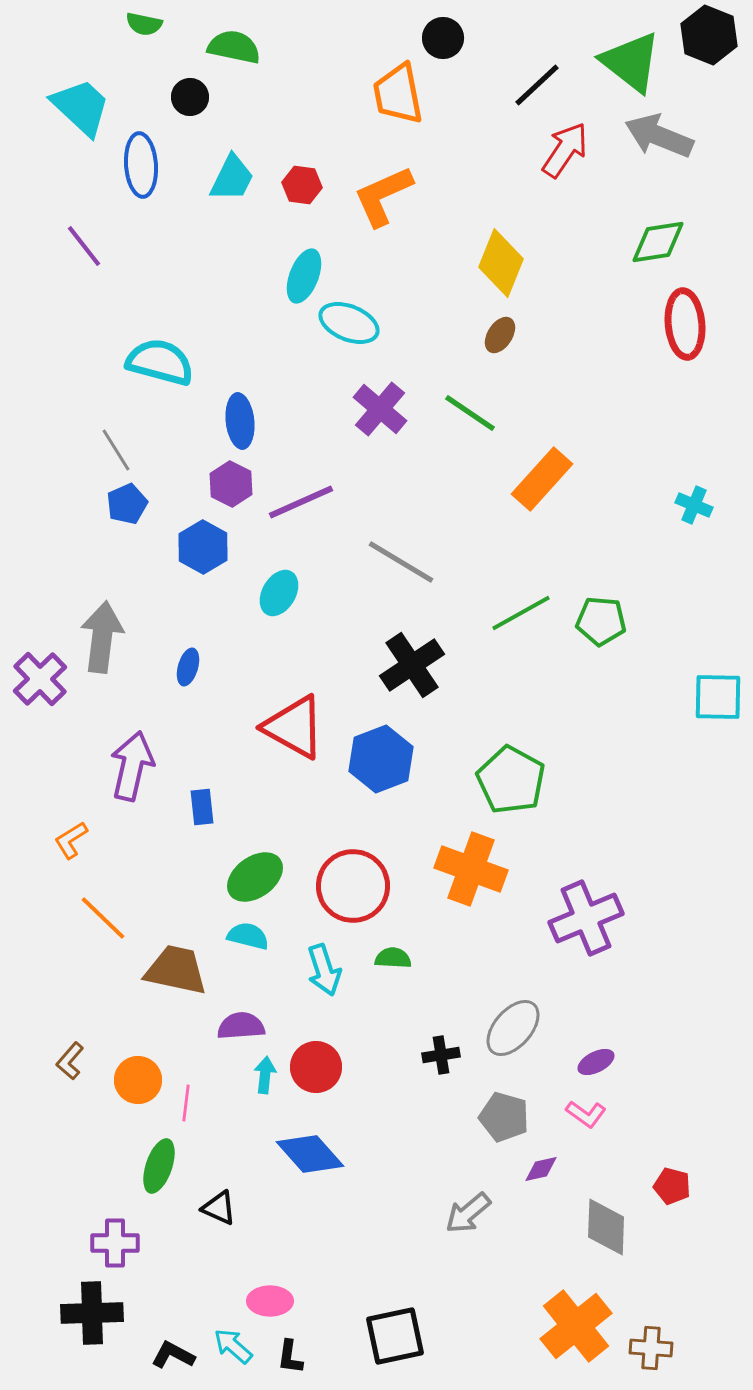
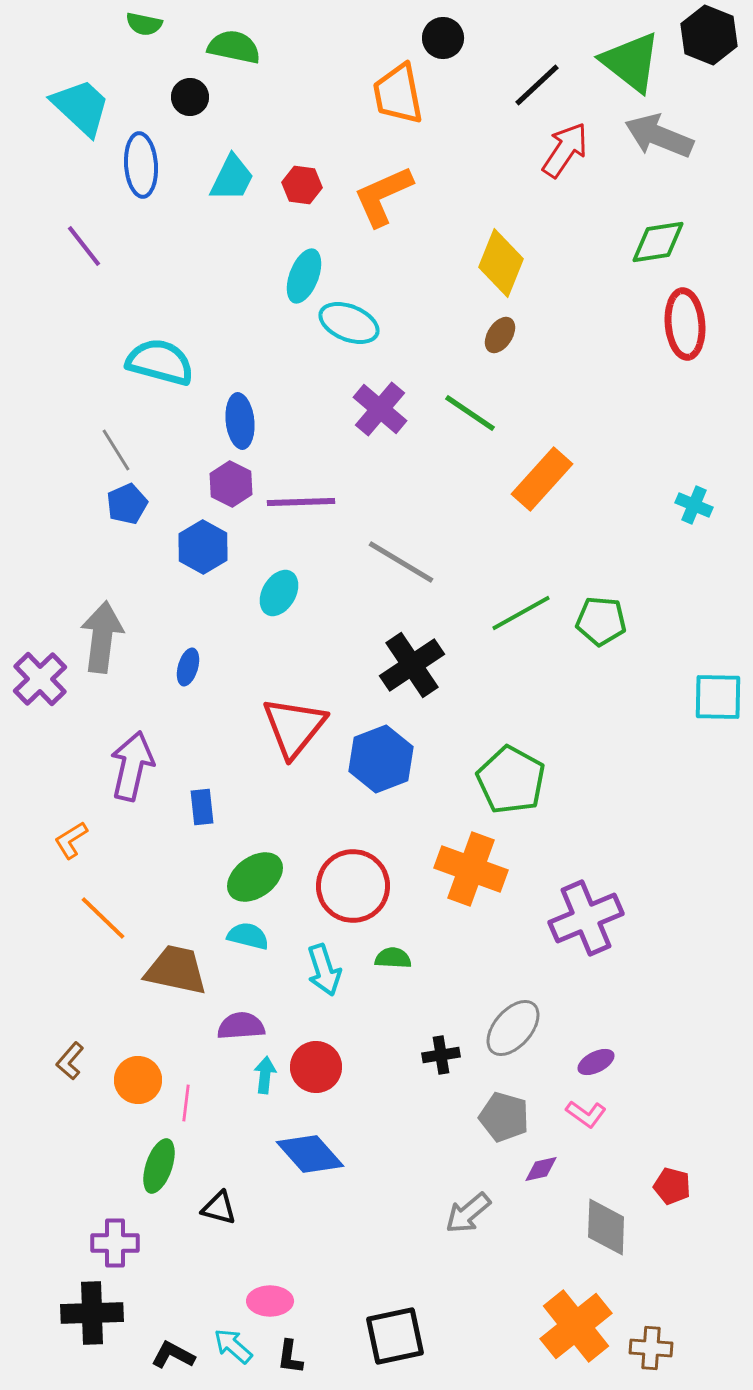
purple line at (301, 502): rotated 22 degrees clockwise
red triangle at (294, 727): rotated 40 degrees clockwise
black triangle at (219, 1208): rotated 9 degrees counterclockwise
